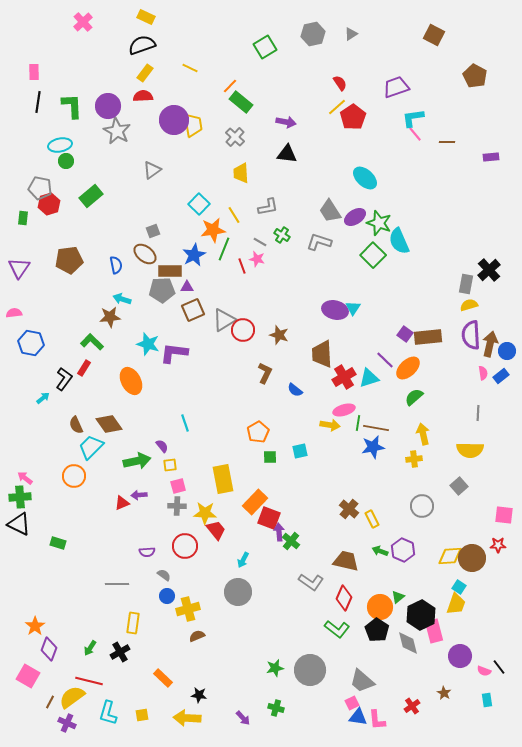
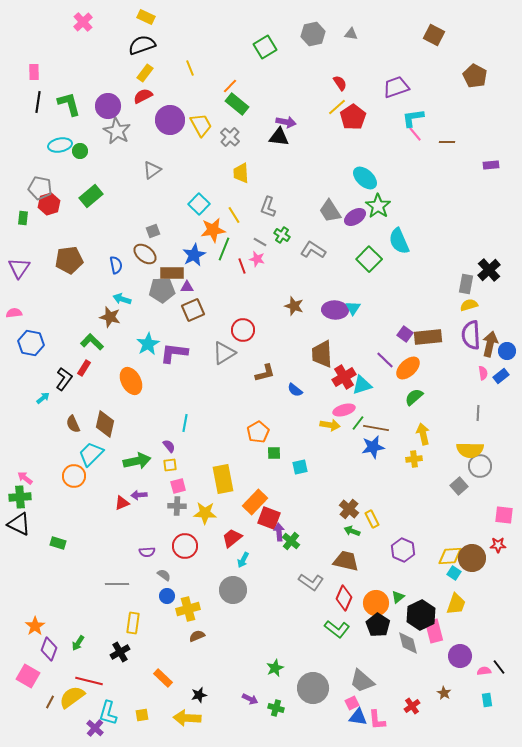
gray triangle at (351, 34): rotated 40 degrees clockwise
yellow line at (190, 68): rotated 42 degrees clockwise
red semicircle at (143, 96): rotated 24 degrees counterclockwise
green rectangle at (241, 102): moved 4 px left, 2 px down
green L-shape at (72, 106): moved 3 px left, 2 px up; rotated 12 degrees counterclockwise
purple circle at (174, 120): moved 4 px left
yellow trapezoid at (193, 125): moved 8 px right; rotated 20 degrees counterclockwise
gray cross at (235, 137): moved 5 px left
black triangle at (287, 154): moved 8 px left, 17 px up
purple rectangle at (491, 157): moved 8 px down
green circle at (66, 161): moved 14 px right, 10 px up
gray L-shape at (268, 207): rotated 120 degrees clockwise
green star at (379, 223): moved 1 px left, 17 px up; rotated 15 degrees clockwise
gray L-shape at (319, 242): moved 6 px left, 8 px down; rotated 15 degrees clockwise
green square at (373, 255): moved 4 px left, 4 px down
brown rectangle at (170, 271): moved 2 px right, 2 px down
purple ellipse at (335, 310): rotated 10 degrees counterclockwise
brown star at (110, 317): rotated 20 degrees clockwise
gray triangle at (224, 320): moved 33 px down
brown star at (279, 335): moved 15 px right, 29 px up
cyan star at (148, 344): rotated 25 degrees clockwise
brown L-shape at (265, 373): rotated 50 degrees clockwise
cyan triangle at (369, 378): moved 7 px left, 7 px down
cyan line at (185, 423): rotated 30 degrees clockwise
green line at (358, 423): rotated 28 degrees clockwise
brown diamond at (109, 424): moved 4 px left; rotated 48 degrees clockwise
brown semicircle at (76, 425): moved 3 px left, 1 px up
purple semicircle at (162, 446): moved 7 px right
cyan trapezoid at (91, 447): moved 7 px down
cyan square at (300, 451): moved 16 px down
green square at (270, 457): moved 4 px right, 4 px up
gray circle at (422, 506): moved 58 px right, 40 px up
red trapezoid at (216, 530): moved 16 px right, 8 px down; rotated 90 degrees counterclockwise
green arrow at (380, 551): moved 28 px left, 20 px up
cyan square at (459, 587): moved 5 px left, 14 px up
gray circle at (238, 592): moved 5 px left, 2 px up
orange circle at (380, 607): moved 4 px left, 4 px up
black pentagon at (377, 630): moved 1 px right, 5 px up
green arrow at (90, 648): moved 12 px left, 5 px up
green star at (275, 668): rotated 12 degrees counterclockwise
gray circle at (310, 670): moved 3 px right, 18 px down
pink semicircle at (484, 671): rotated 152 degrees clockwise
black star at (199, 695): rotated 21 degrees counterclockwise
purple arrow at (243, 718): moved 7 px right, 19 px up; rotated 21 degrees counterclockwise
purple cross at (67, 723): moved 28 px right, 5 px down; rotated 18 degrees clockwise
